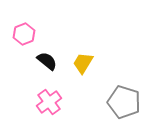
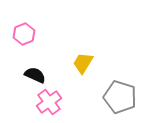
black semicircle: moved 12 px left, 14 px down; rotated 15 degrees counterclockwise
gray pentagon: moved 4 px left, 5 px up
